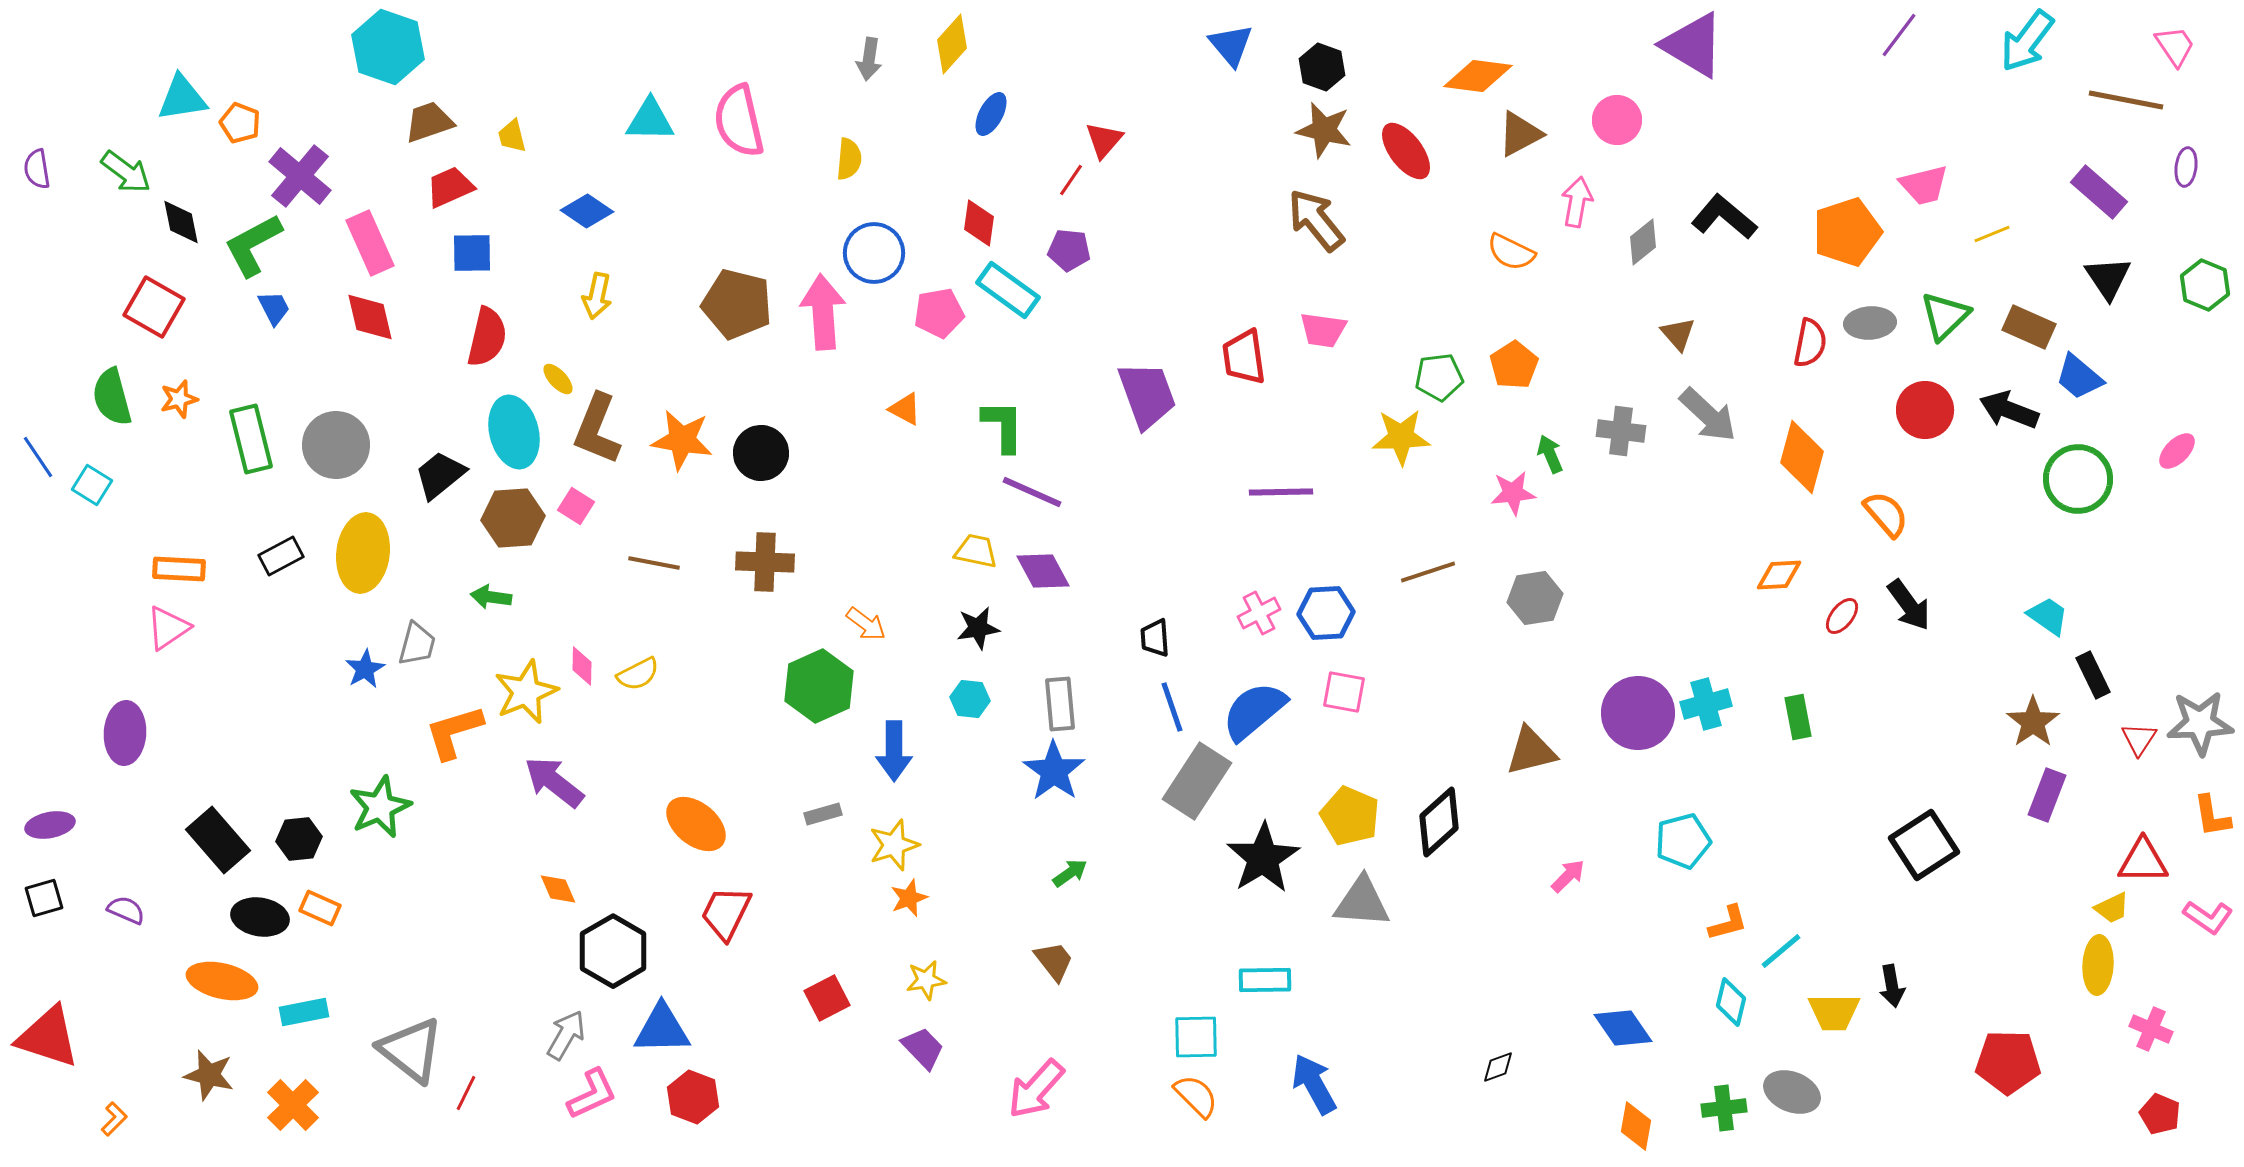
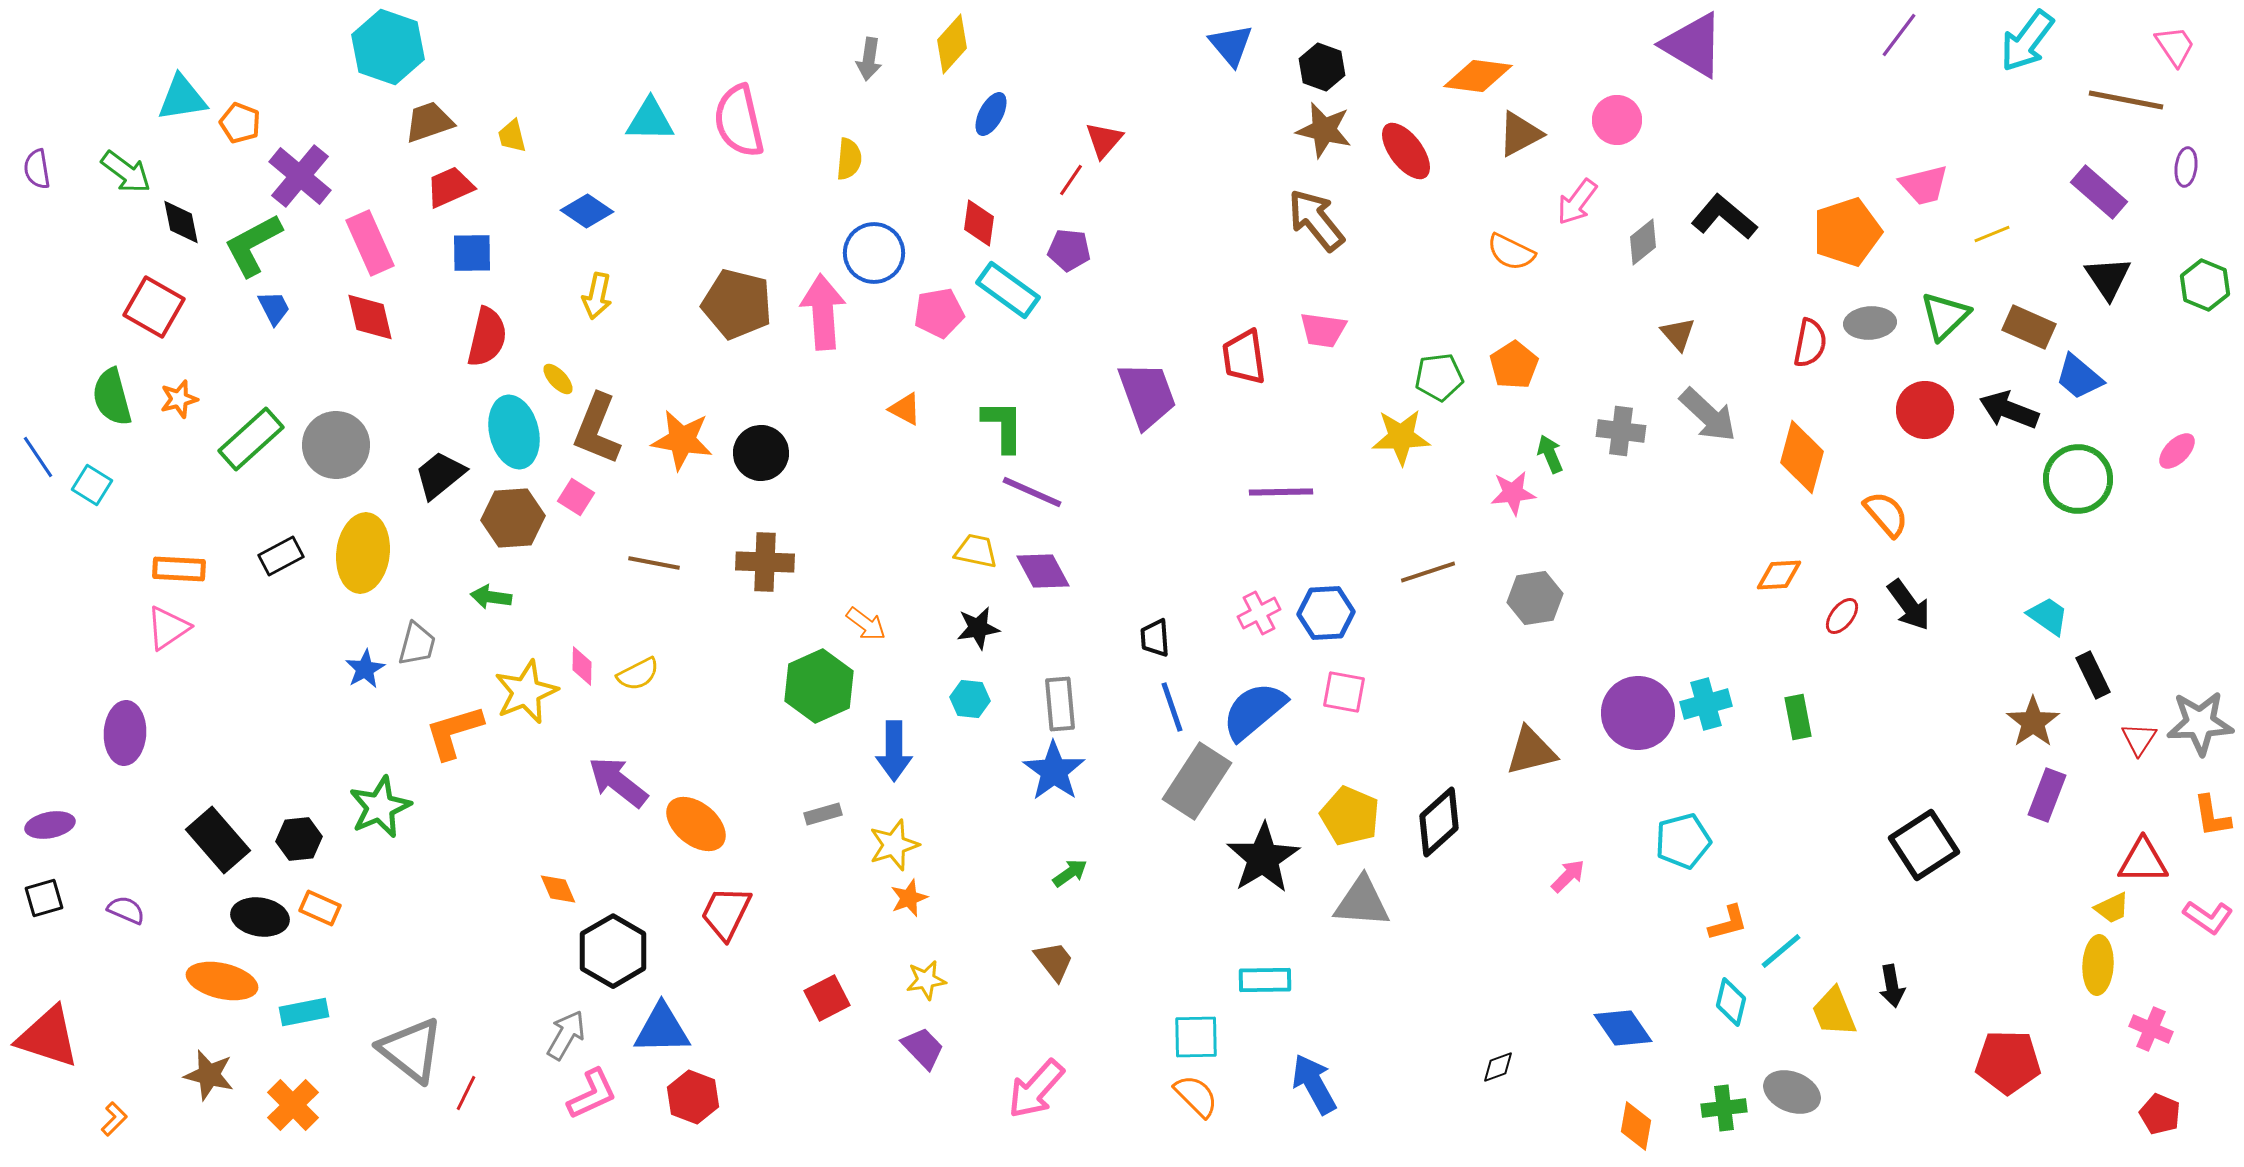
pink arrow at (1577, 202): rotated 153 degrees counterclockwise
green rectangle at (251, 439): rotated 62 degrees clockwise
pink square at (576, 506): moved 9 px up
purple arrow at (554, 782): moved 64 px right
yellow trapezoid at (1834, 1012): rotated 68 degrees clockwise
